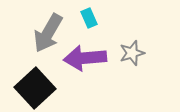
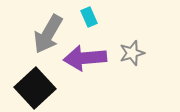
cyan rectangle: moved 1 px up
gray arrow: moved 1 px down
